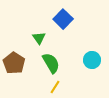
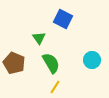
blue square: rotated 18 degrees counterclockwise
brown pentagon: rotated 10 degrees counterclockwise
